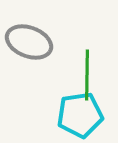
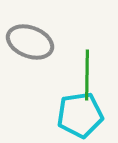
gray ellipse: moved 1 px right
